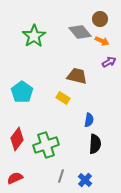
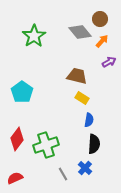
orange arrow: rotated 72 degrees counterclockwise
yellow rectangle: moved 19 px right
black semicircle: moved 1 px left
gray line: moved 2 px right, 2 px up; rotated 48 degrees counterclockwise
blue cross: moved 12 px up
